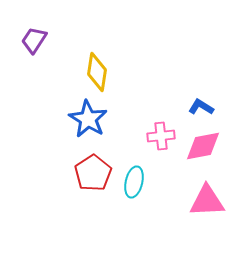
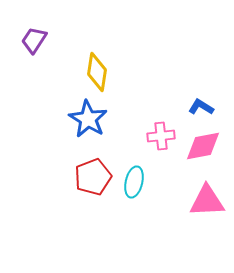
red pentagon: moved 4 px down; rotated 12 degrees clockwise
